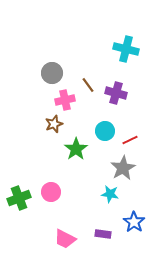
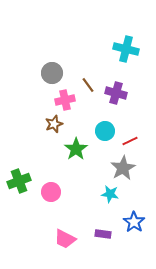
red line: moved 1 px down
green cross: moved 17 px up
